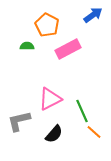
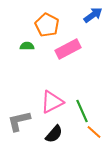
pink triangle: moved 2 px right, 3 px down
